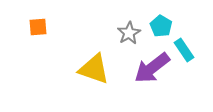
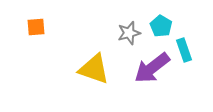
orange square: moved 2 px left
gray star: rotated 15 degrees clockwise
cyan rectangle: rotated 15 degrees clockwise
